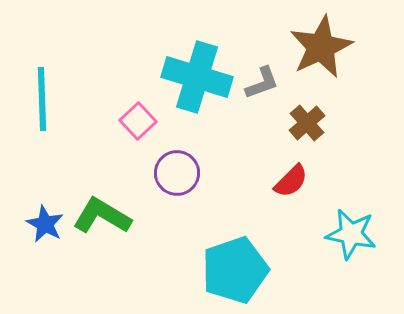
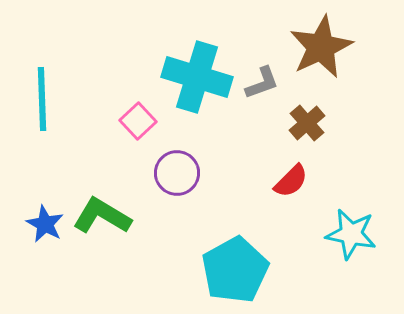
cyan pentagon: rotated 10 degrees counterclockwise
